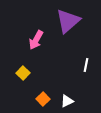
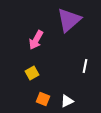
purple triangle: moved 1 px right, 1 px up
white line: moved 1 px left, 1 px down
yellow square: moved 9 px right; rotated 16 degrees clockwise
orange square: rotated 24 degrees counterclockwise
